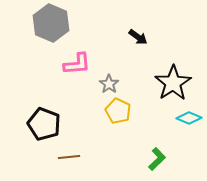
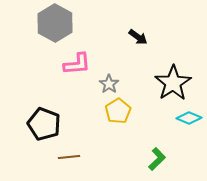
gray hexagon: moved 4 px right; rotated 6 degrees clockwise
yellow pentagon: rotated 15 degrees clockwise
